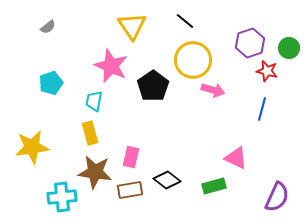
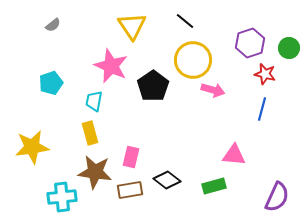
gray semicircle: moved 5 px right, 2 px up
red star: moved 2 px left, 3 px down
pink triangle: moved 2 px left, 3 px up; rotated 20 degrees counterclockwise
